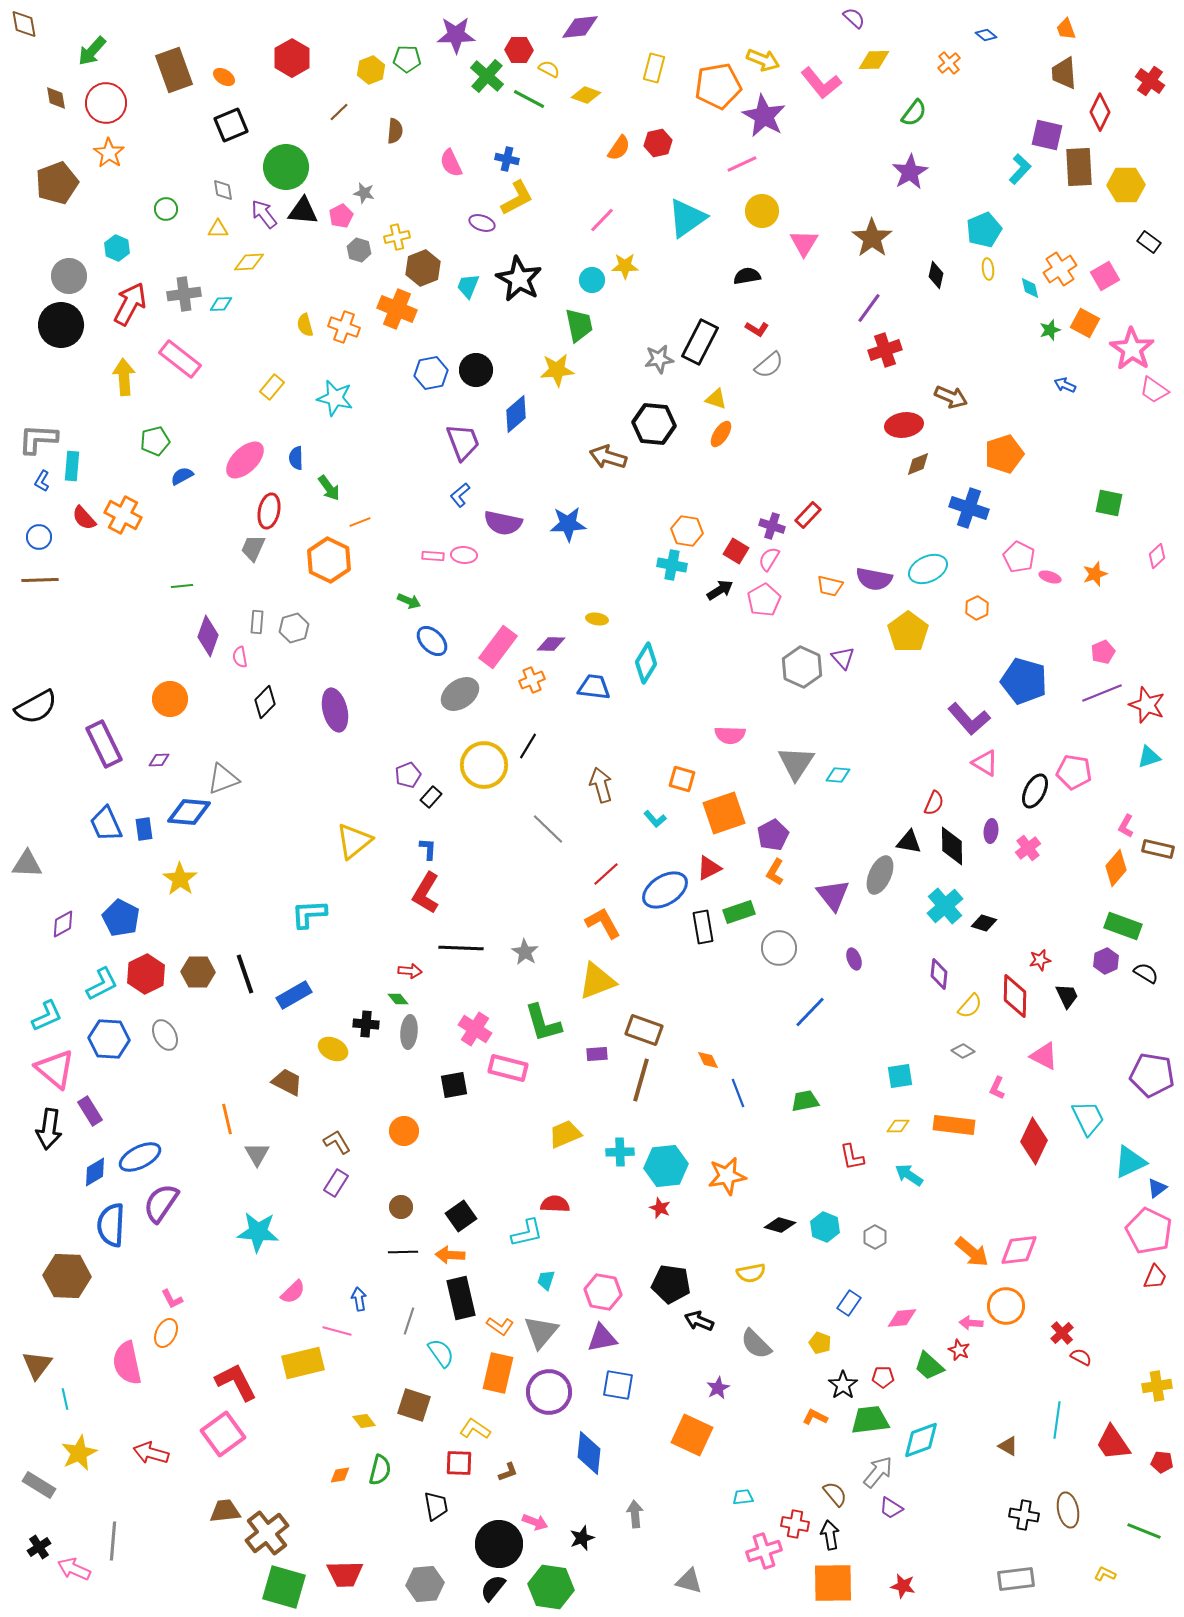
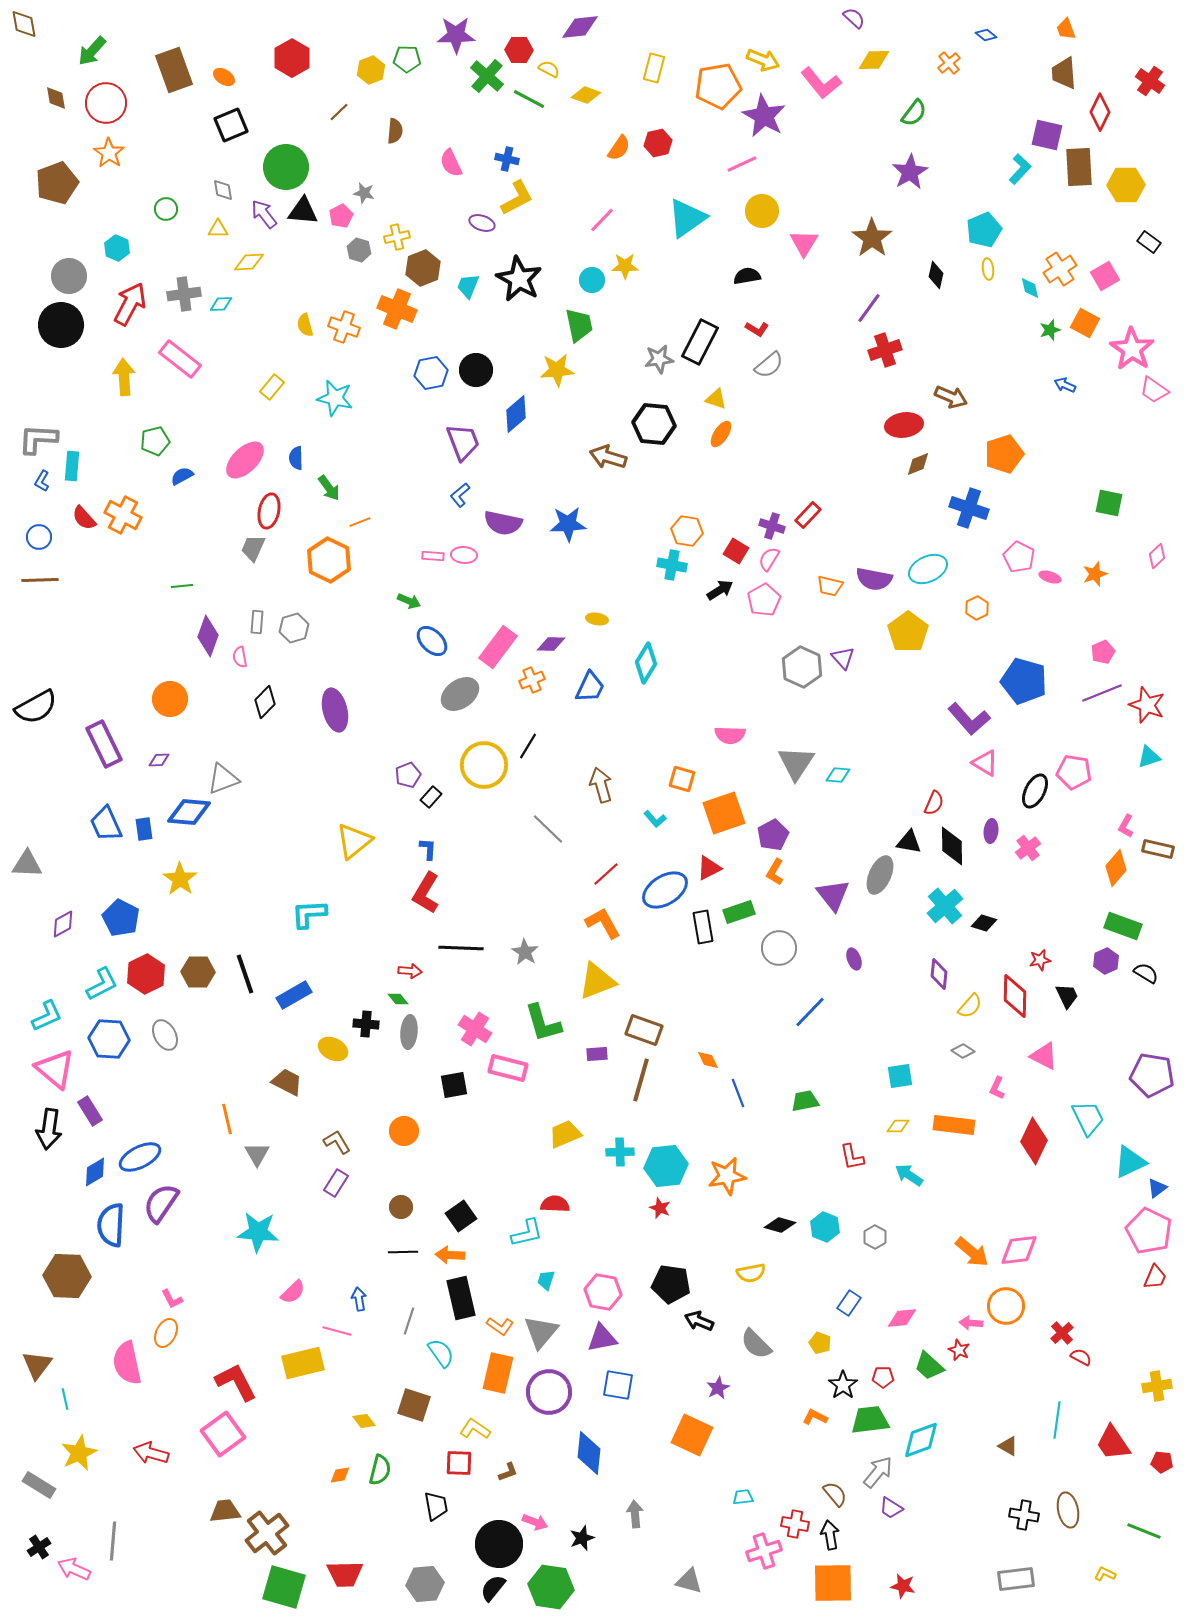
blue trapezoid at (594, 687): moved 4 px left; rotated 108 degrees clockwise
